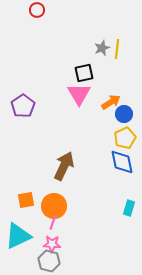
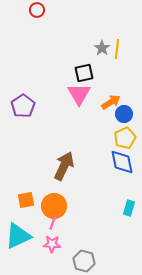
gray star: rotated 14 degrees counterclockwise
gray hexagon: moved 35 px right
